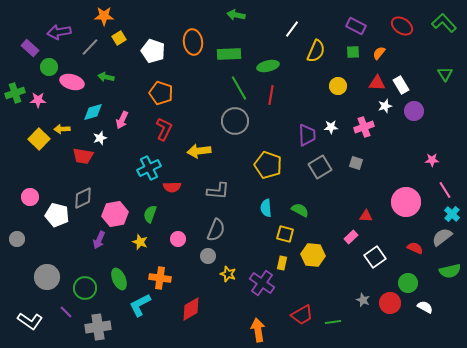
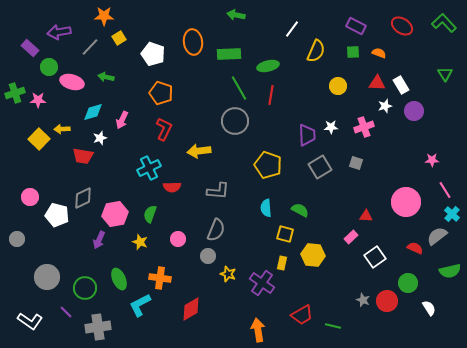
white pentagon at (153, 51): moved 3 px down
orange semicircle at (379, 53): rotated 72 degrees clockwise
gray semicircle at (442, 237): moved 5 px left, 1 px up
red circle at (390, 303): moved 3 px left, 2 px up
white semicircle at (425, 307): moved 4 px right, 1 px down; rotated 28 degrees clockwise
green line at (333, 322): moved 4 px down; rotated 21 degrees clockwise
